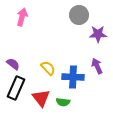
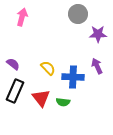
gray circle: moved 1 px left, 1 px up
black rectangle: moved 1 px left, 3 px down
